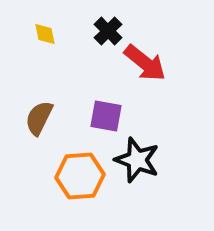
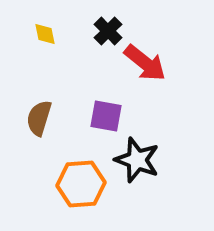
brown semicircle: rotated 9 degrees counterclockwise
orange hexagon: moved 1 px right, 8 px down
